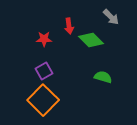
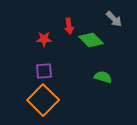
gray arrow: moved 3 px right, 2 px down
purple square: rotated 24 degrees clockwise
